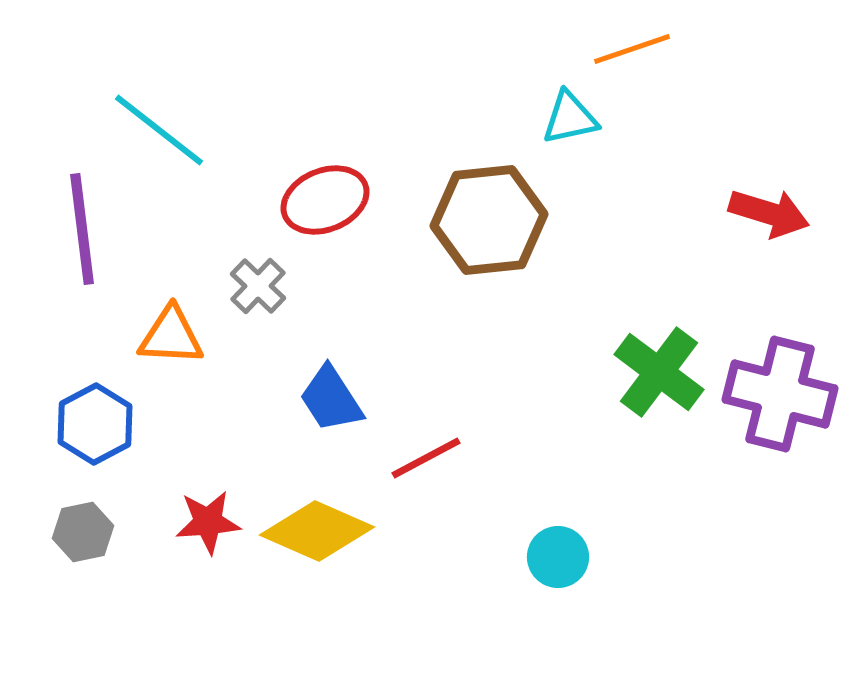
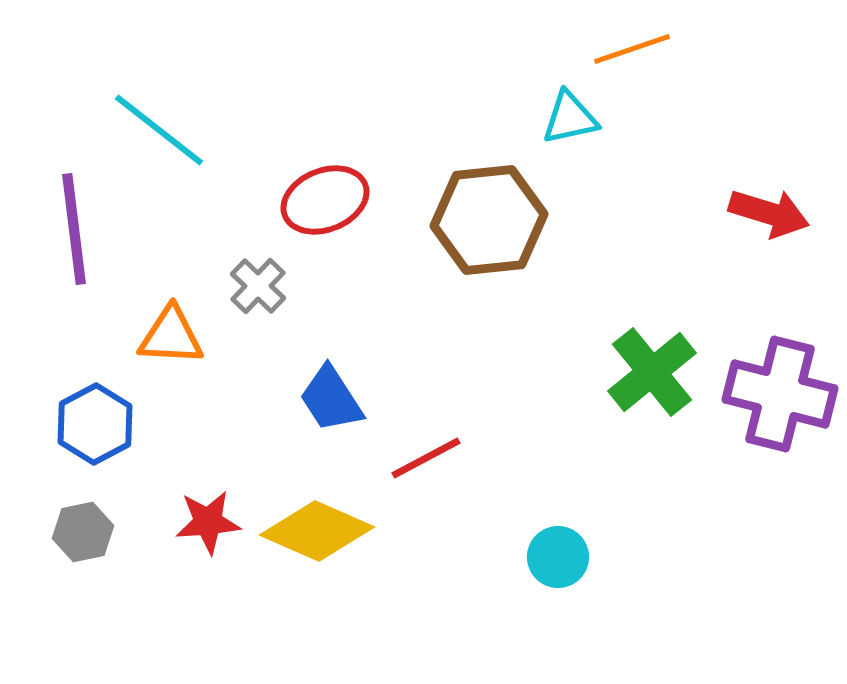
purple line: moved 8 px left
green cross: moved 7 px left; rotated 14 degrees clockwise
